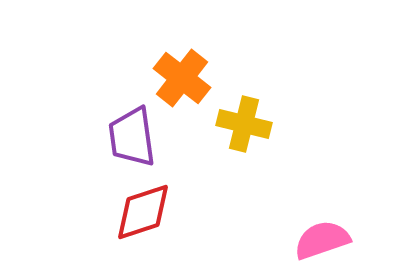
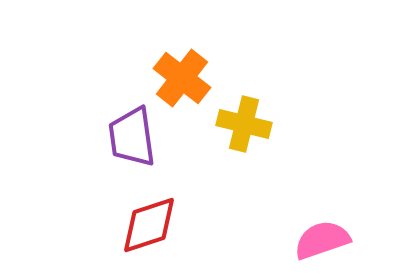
red diamond: moved 6 px right, 13 px down
